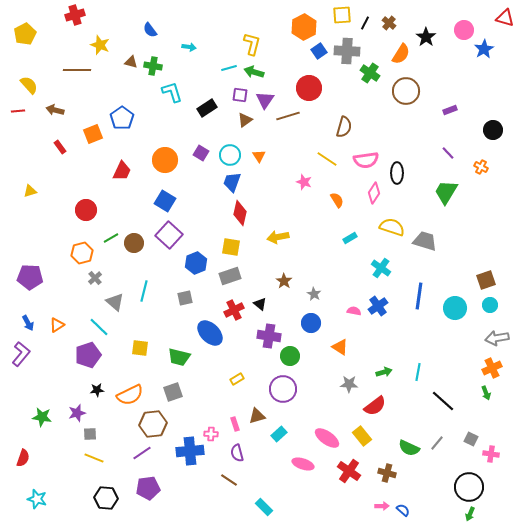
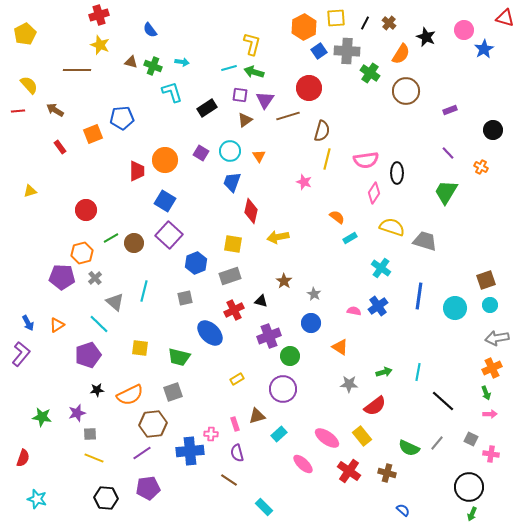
red cross at (75, 15): moved 24 px right
yellow square at (342, 15): moved 6 px left, 3 px down
black star at (426, 37): rotated 12 degrees counterclockwise
cyan arrow at (189, 47): moved 7 px left, 15 px down
green cross at (153, 66): rotated 12 degrees clockwise
brown arrow at (55, 110): rotated 18 degrees clockwise
blue pentagon at (122, 118): rotated 30 degrees clockwise
brown semicircle at (344, 127): moved 22 px left, 4 px down
cyan circle at (230, 155): moved 4 px up
yellow line at (327, 159): rotated 70 degrees clockwise
red trapezoid at (122, 171): moved 15 px right; rotated 25 degrees counterclockwise
orange semicircle at (337, 200): moved 17 px down; rotated 21 degrees counterclockwise
red diamond at (240, 213): moved 11 px right, 2 px up
yellow square at (231, 247): moved 2 px right, 3 px up
purple pentagon at (30, 277): moved 32 px right
black triangle at (260, 304): moved 1 px right, 3 px up; rotated 24 degrees counterclockwise
cyan line at (99, 327): moved 3 px up
purple cross at (269, 336): rotated 30 degrees counterclockwise
pink ellipse at (303, 464): rotated 25 degrees clockwise
pink arrow at (382, 506): moved 108 px right, 92 px up
green arrow at (470, 514): moved 2 px right
